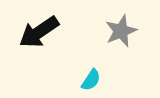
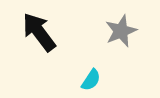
black arrow: rotated 87 degrees clockwise
